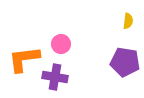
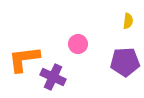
pink circle: moved 17 px right
purple pentagon: rotated 12 degrees counterclockwise
purple cross: moved 2 px left; rotated 15 degrees clockwise
